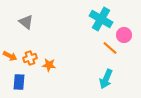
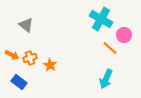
gray triangle: moved 3 px down
orange arrow: moved 2 px right, 1 px up
orange star: moved 1 px right; rotated 24 degrees clockwise
blue rectangle: rotated 56 degrees counterclockwise
